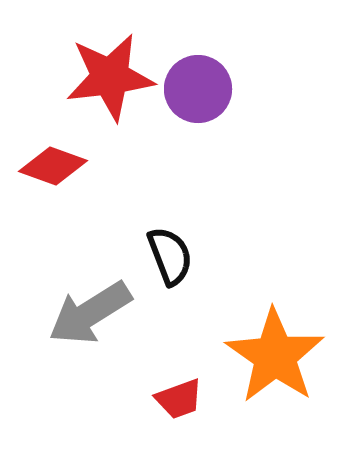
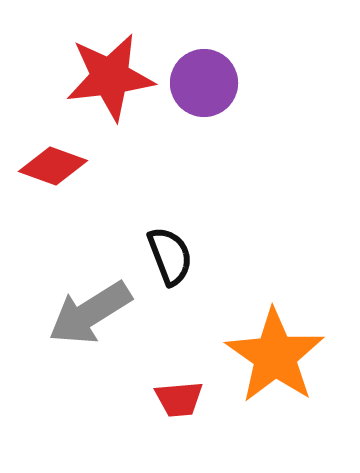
purple circle: moved 6 px right, 6 px up
red trapezoid: rotated 15 degrees clockwise
